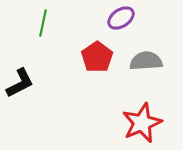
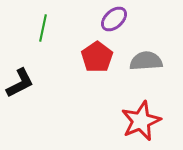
purple ellipse: moved 7 px left, 1 px down; rotated 8 degrees counterclockwise
green line: moved 5 px down
red star: moved 1 px left, 2 px up
